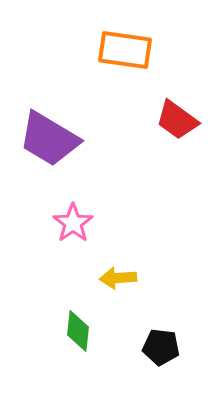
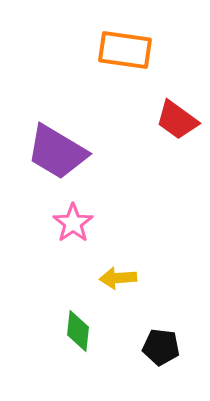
purple trapezoid: moved 8 px right, 13 px down
